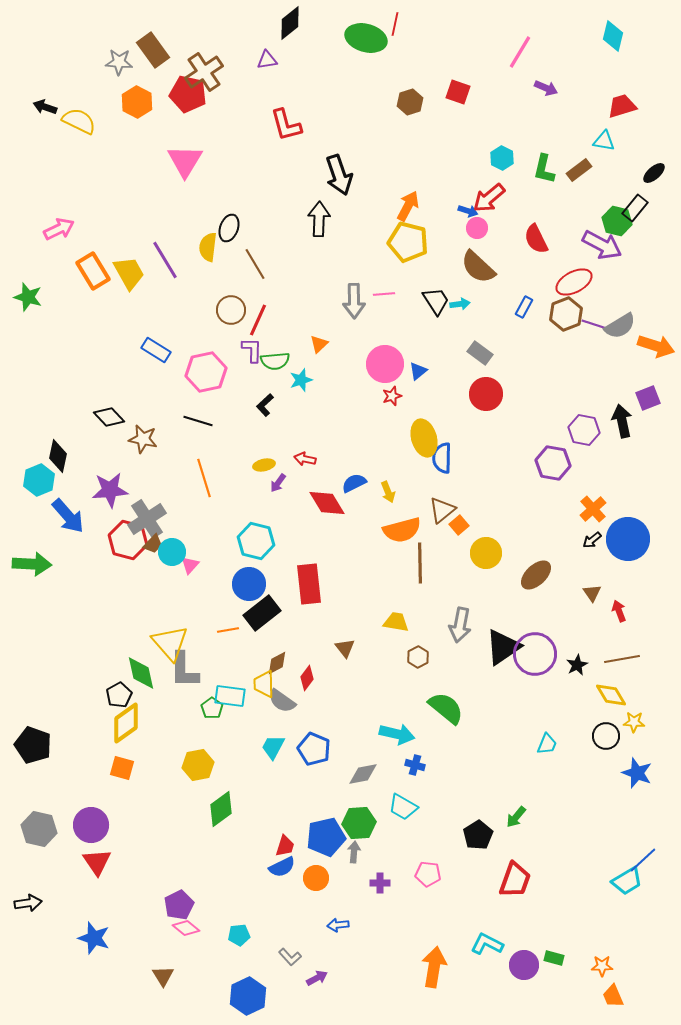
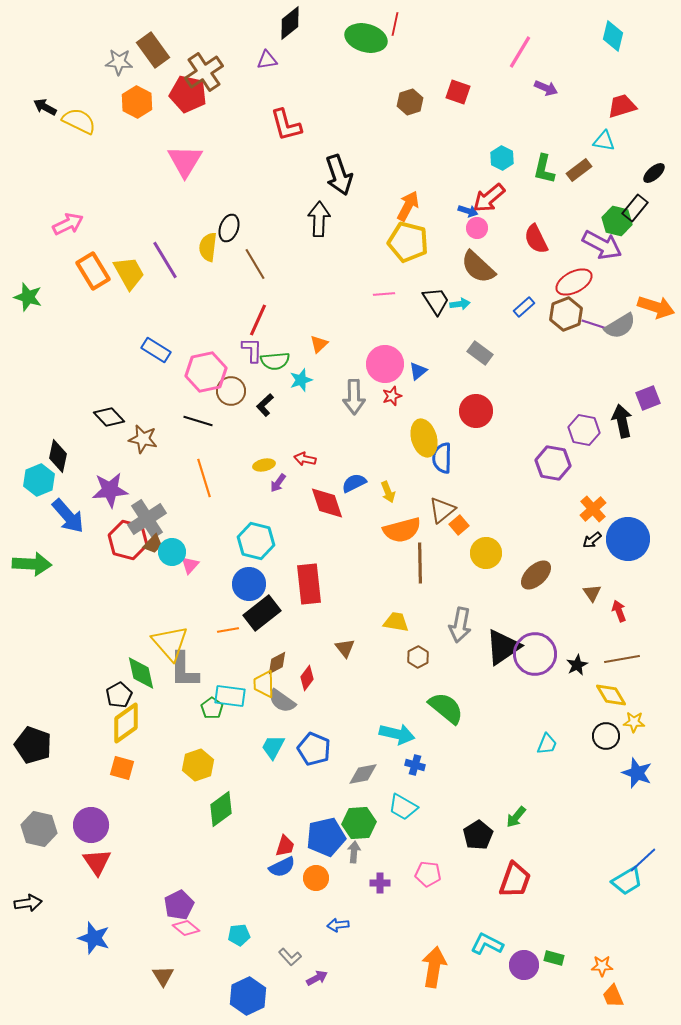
black arrow at (45, 107): rotated 10 degrees clockwise
pink arrow at (59, 229): moved 9 px right, 5 px up
gray arrow at (354, 301): moved 96 px down
blue rectangle at (524, 307): rotated 20 degrees clockwise
brown circle at (231, 310): moved 81 px down
orange arrow at (656, 346): moved 39 px up
red circle at (486, 394): moved 10 px left, 17 px down
red diamond at (327, 503): rotated 12 degrees clockwise
yellow hexagon at (198, 765): rotated 8 degrees counterclockwise
